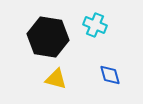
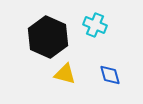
black hexagon: rotated 15 degrees clockwise
yellow triangle: moved 9 px right, 5 px up
